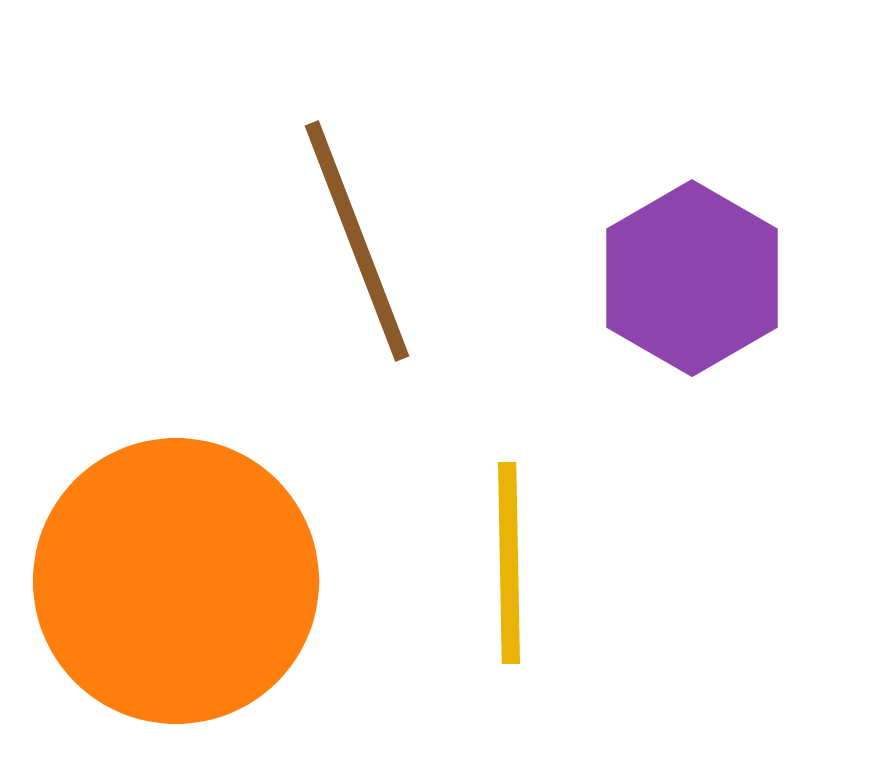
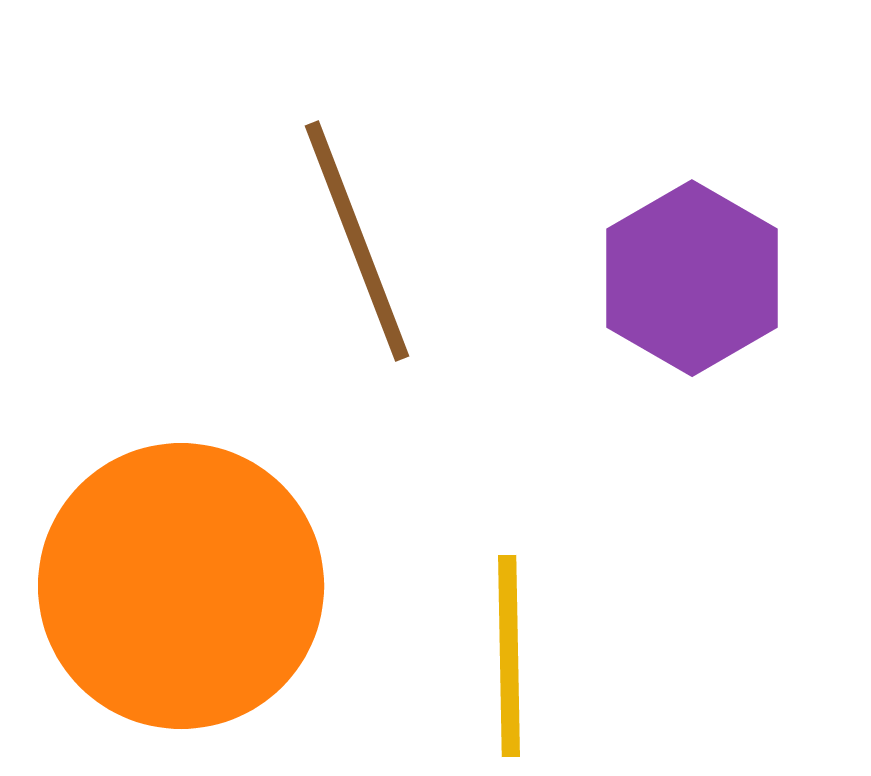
yellow line: moved 93 px down
orange circle: moved 5 px right, 5 px down
